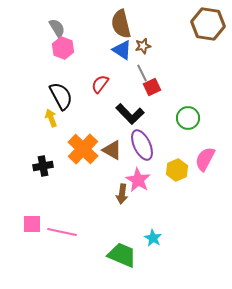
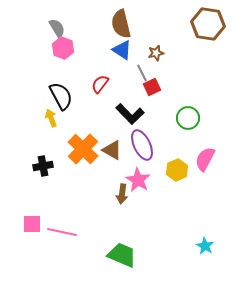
brown star: moved 13 px right, 7 px down
cyan star: moved 52 px right, 8 px down
